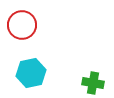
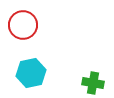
red circle: moved 1 px right
